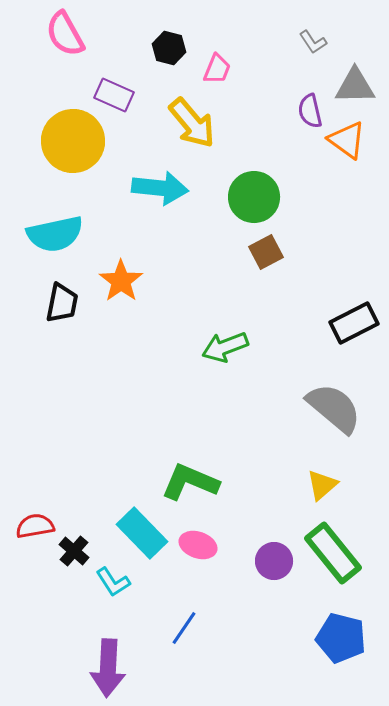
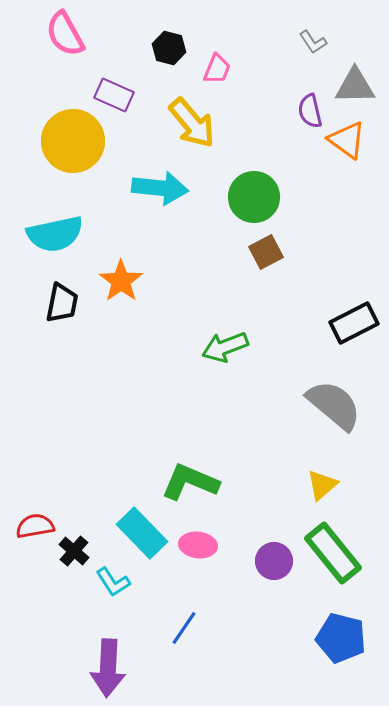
gray semicircle: moved 3 px up
pink ellipse: rotated 12 degrees counterclockwise
